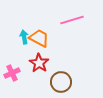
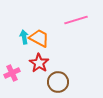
pink line: moved 4 px right
brown circle: moved 3 px left
